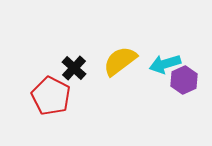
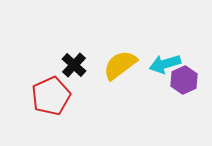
yellow semicircle: moved 4 px down
black cross: moved 3 px up
red pentagon: rotated 21 degrees clockwise
